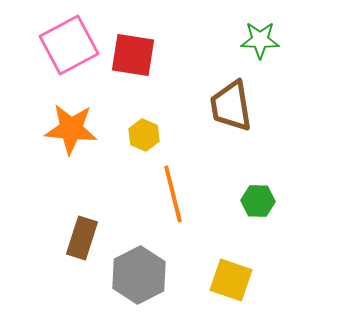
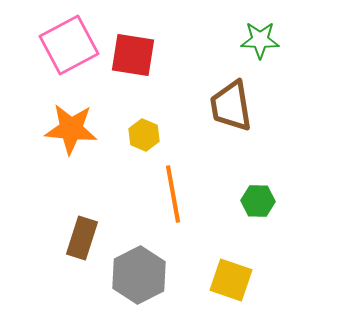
orange line: rotated 4 degrees clockwise
